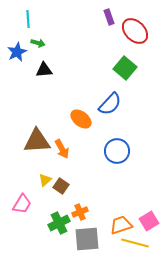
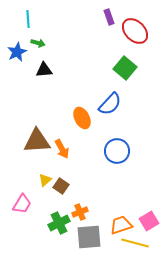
orange ellipse: moved 1 px right, 1 px up; rotated 25 degrees clockwise
gray square: moved 2 px right, 2 px up
